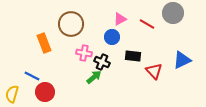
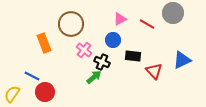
blue circle: moved 1 px right, 3 px down
pink cross: moved 3 px up; rotated 28 degrees clockwise
yellow semicircle: rotated 18 degrees clockwise
